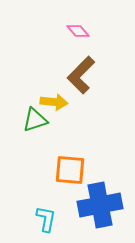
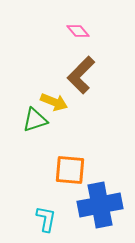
yellow arrow: rotated 16 degrees clockwise
